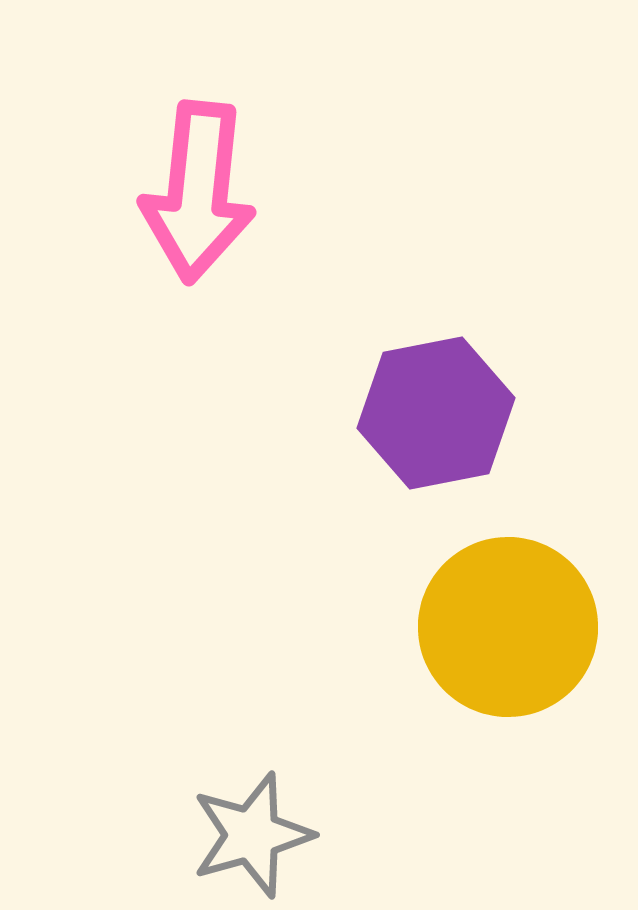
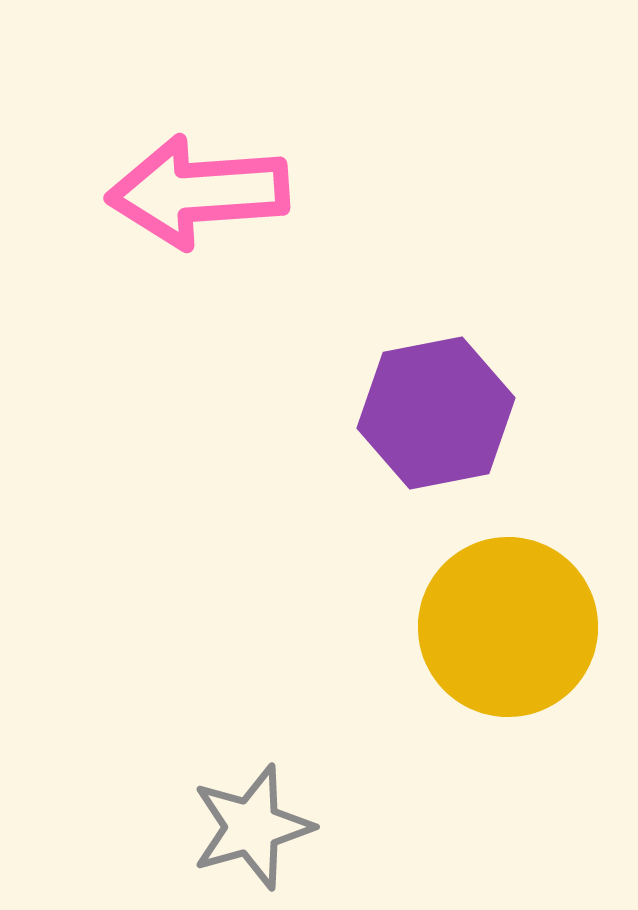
pink arrow: rotated 80 degrees clockwise
gray star: moved 8 px up
